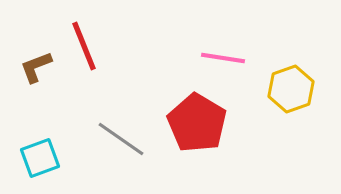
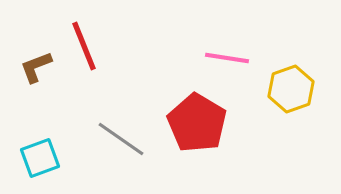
pink line: moved 4 px right
